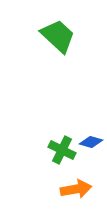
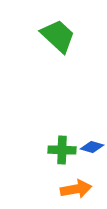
blue diamond: moved 1 px right, 5 px down
green cross: rotated 24 degrees counterclockwise
